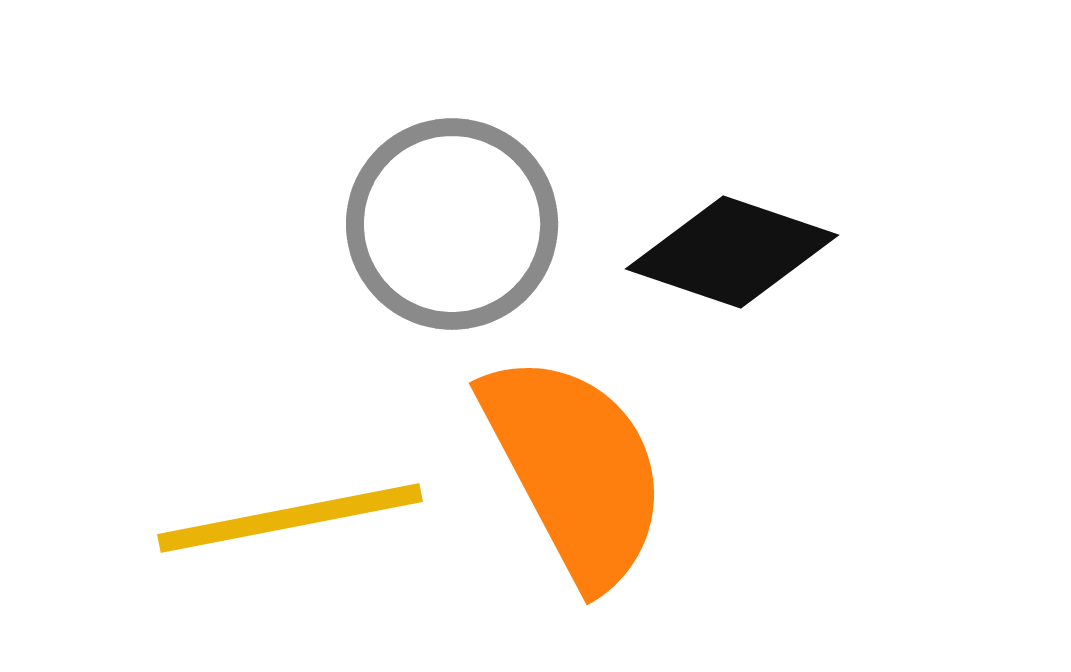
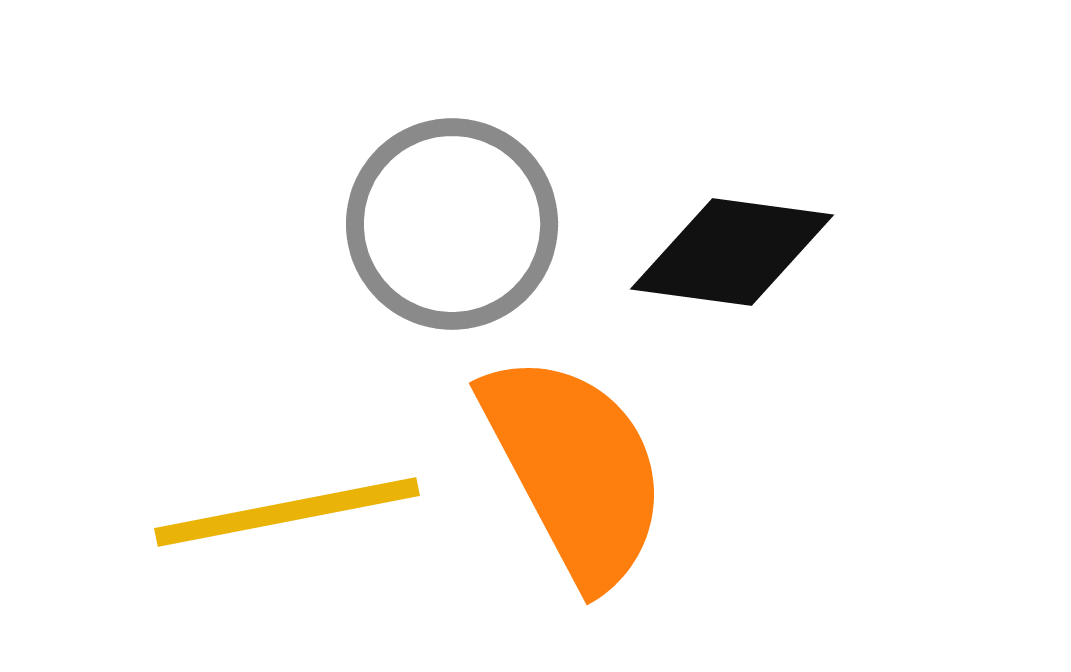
black diamond: rotated 11 degrees counterclockwise
yellow line: moved 3 px left, 6 px up
